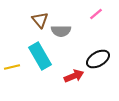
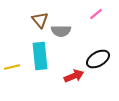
cyan rectangle: rotated 24 degrees clockwise
